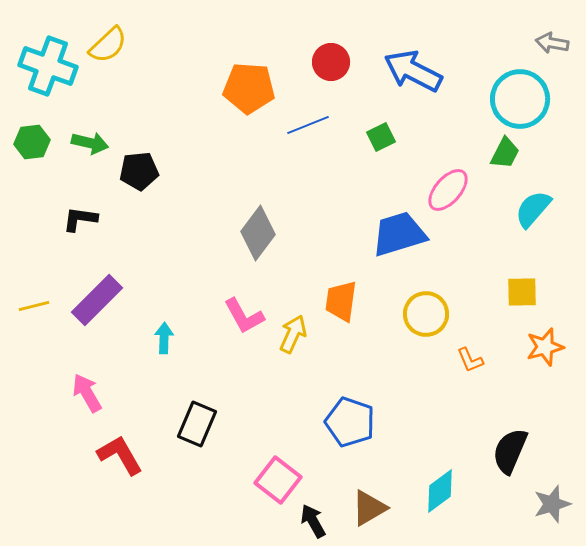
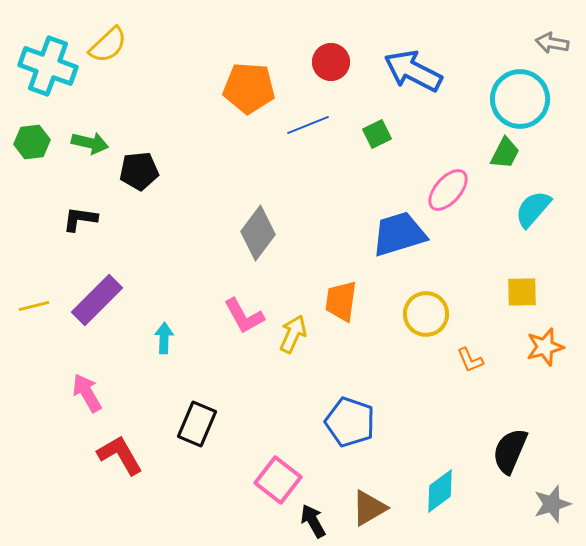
green square: moved 4 px left, 3 px up
